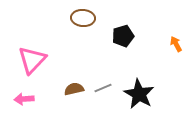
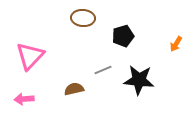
orange arrow: rotated 119 degrees counterclockwise
pink triangle: moved 2 px left, 4 px up
gray line: moved 18 px up
black star: moved 14 px up; rotated 24 degrees counterclockwise
